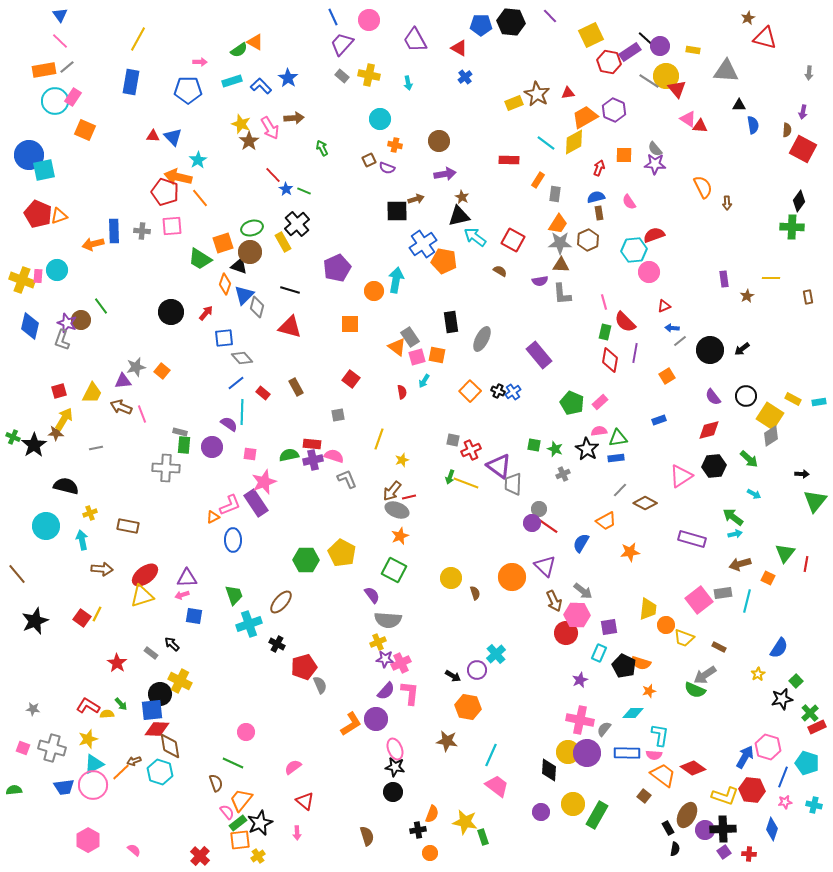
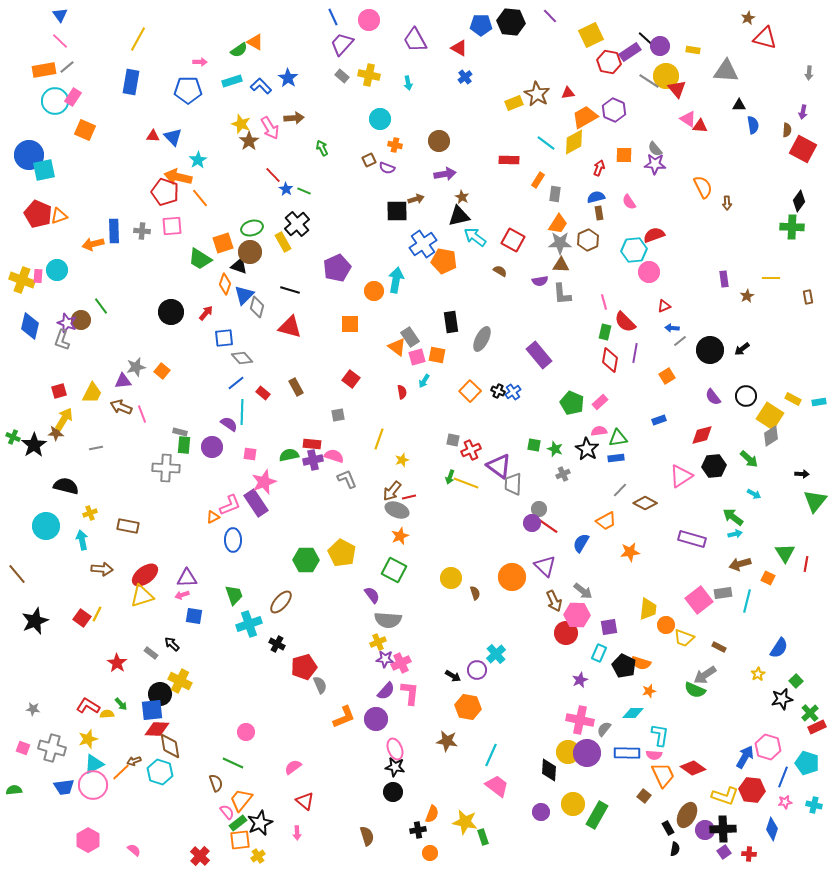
red diamond at (709, 430): moved 7 px left, 5 px down
green triangle at (785, 553): rotated 10 degrees counterclockwise
orange L-shape at (351, 724): moved 7 px left, 7 px up; rotated 10 degrees clockwise
orange trapezoid at (663, 775): rotated 28 degrees clockwise
